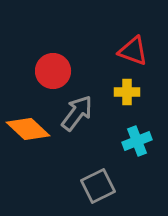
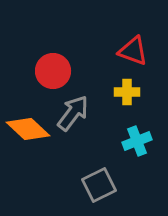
gray arrow: moved 4 px left
gray square: moved 1 px right, 1 px up
